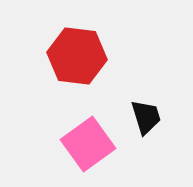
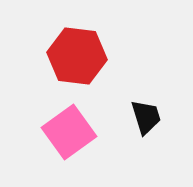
pink square: moved 19 px left, 12 px up
